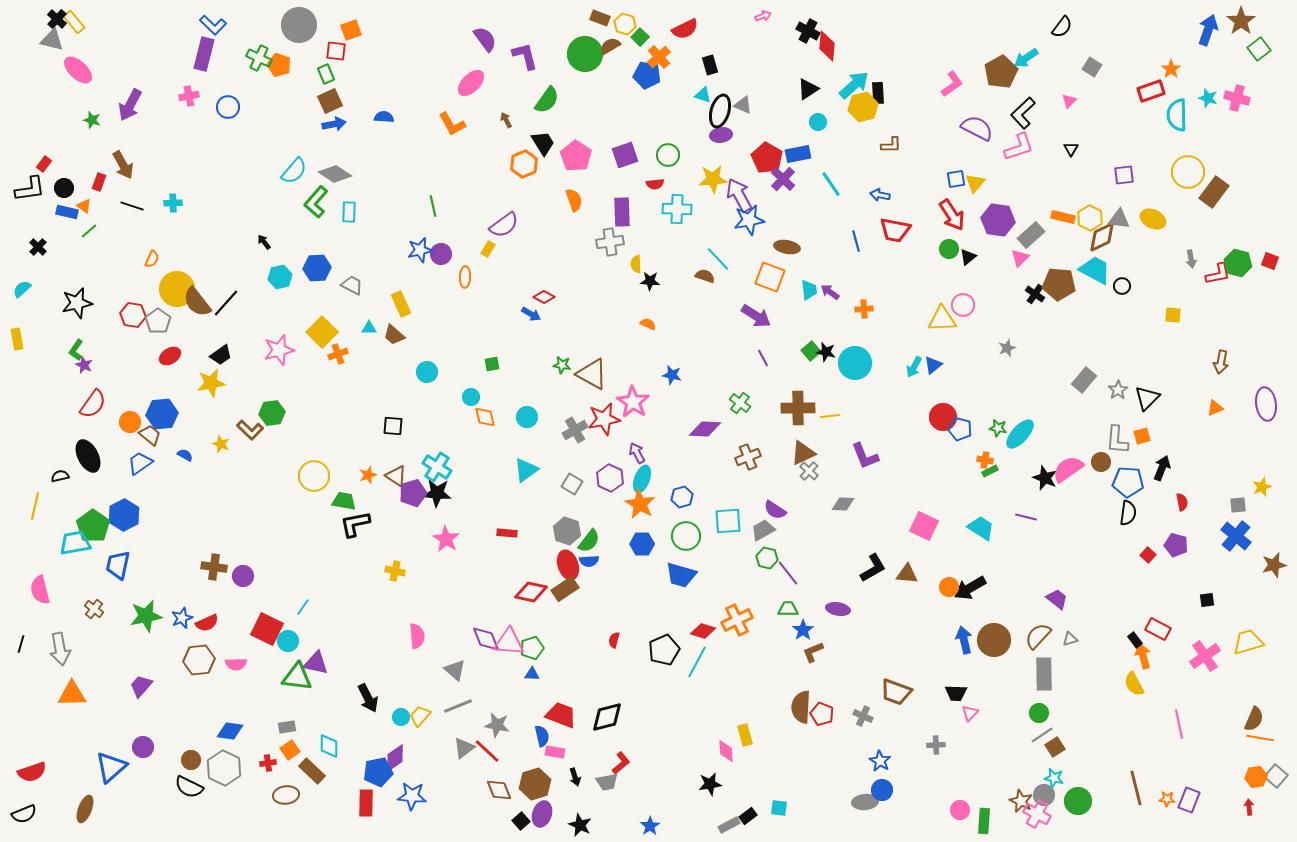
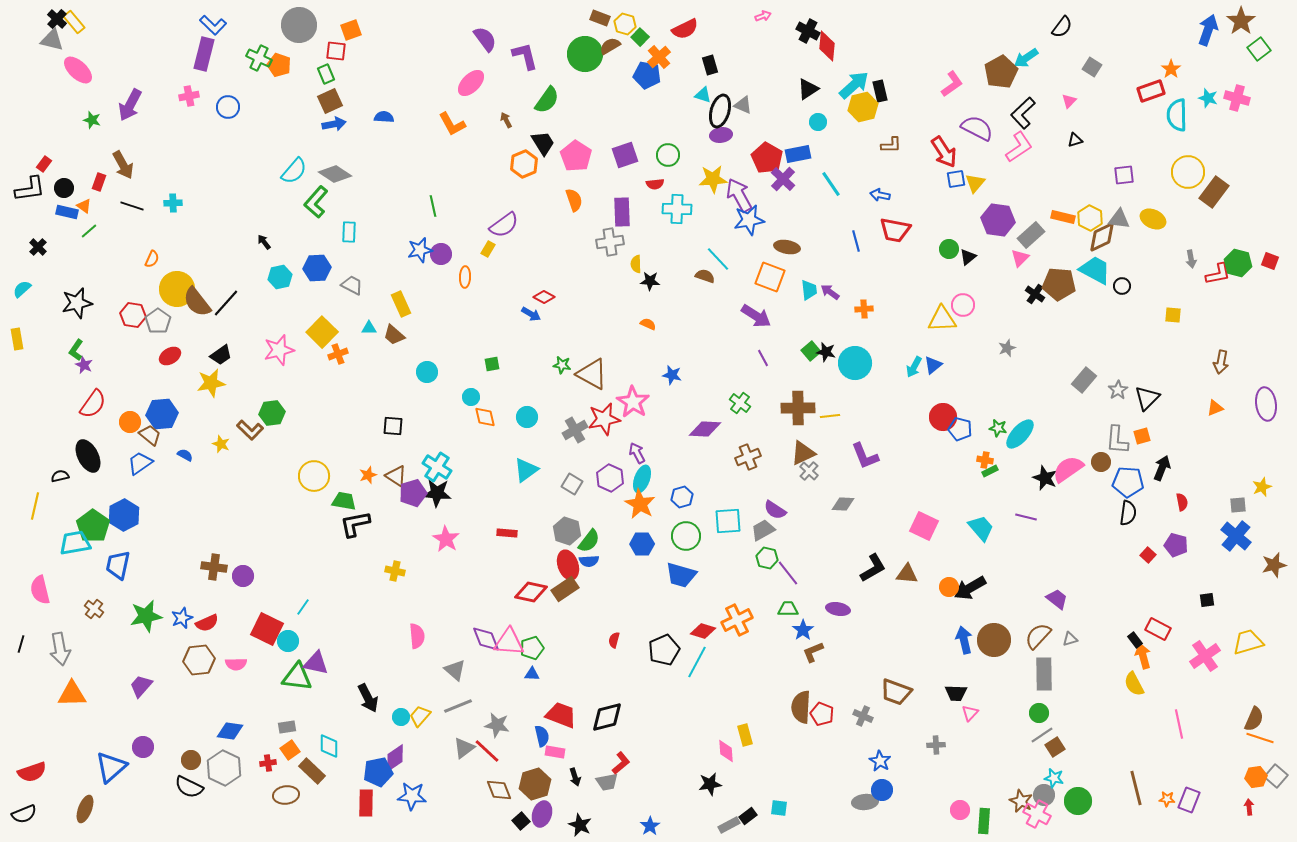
black rectangle at (878, 93): moved 2 px right, 2 px up; rotated 10 degrees counterclockwise
pink L-shape at (1019, 147): rotated 16 degrees counterclockwise
black triangle at (1071, 149): moved 4 px right, 9 px up; rotated 42 degrees clockwise
cyan rectangle at (349, 212): moved 20 px down
red arrow at (952, 215): moved 8 px left, 63 px up
cyan trapezoid at (981, 528): rotated 16 degrees clockwise
orange line at (1260, 738): rotated 8 degrees clockwise
